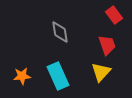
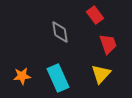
red rectangle: moved 19 px left
red trapezoid: moved 1 px right, 1 px up
yellow triangle: moved 2 px down
cyan rectangle: moved 2 px down
